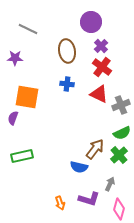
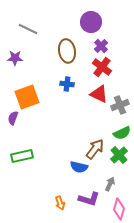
orange square: rotated 30 degrees counterclockwise
gray cross: moved 1 px left
